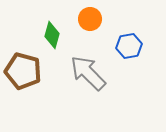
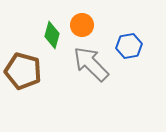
orange circle: moved 8 px left, 6 px down
gray arrow: moved 3 px right, 9 px up
